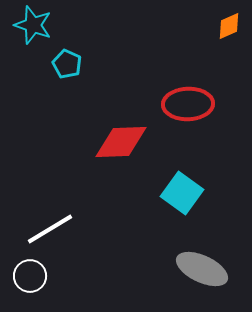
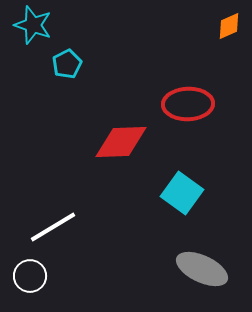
cyan pentagon: rotated 20 degrees clockwise
white line: moved 3 px right, 2 px up
